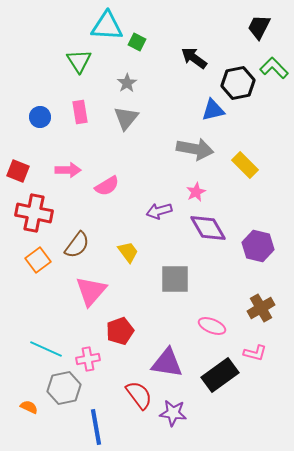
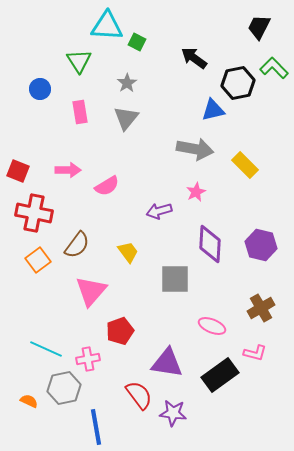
blue circle: moved 28 px up
purple diamond: moved 2 px right, 16 px down; rotated 33 degrees clockwise
purple hexagon: moved 3 px right, 1 px up
orange semicircle: moved 6 px up
